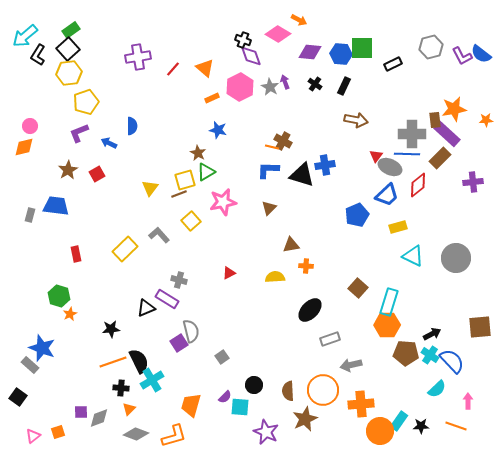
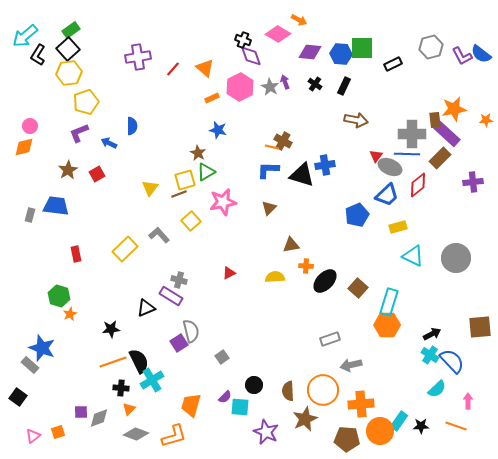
purple rectangle at (167, 299): moved 4 px right, 3 px up
black ellipse at (310, 310): moved 15 px right, 29 px up
brown pentagon at (406, 353): moved 59 px left, 86 px down
